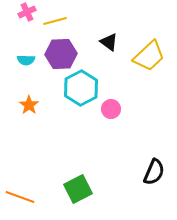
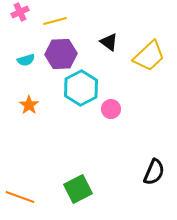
pink cross: moved 7 px left
cyan semicircle: rotated 18 degrees counterclockwise
